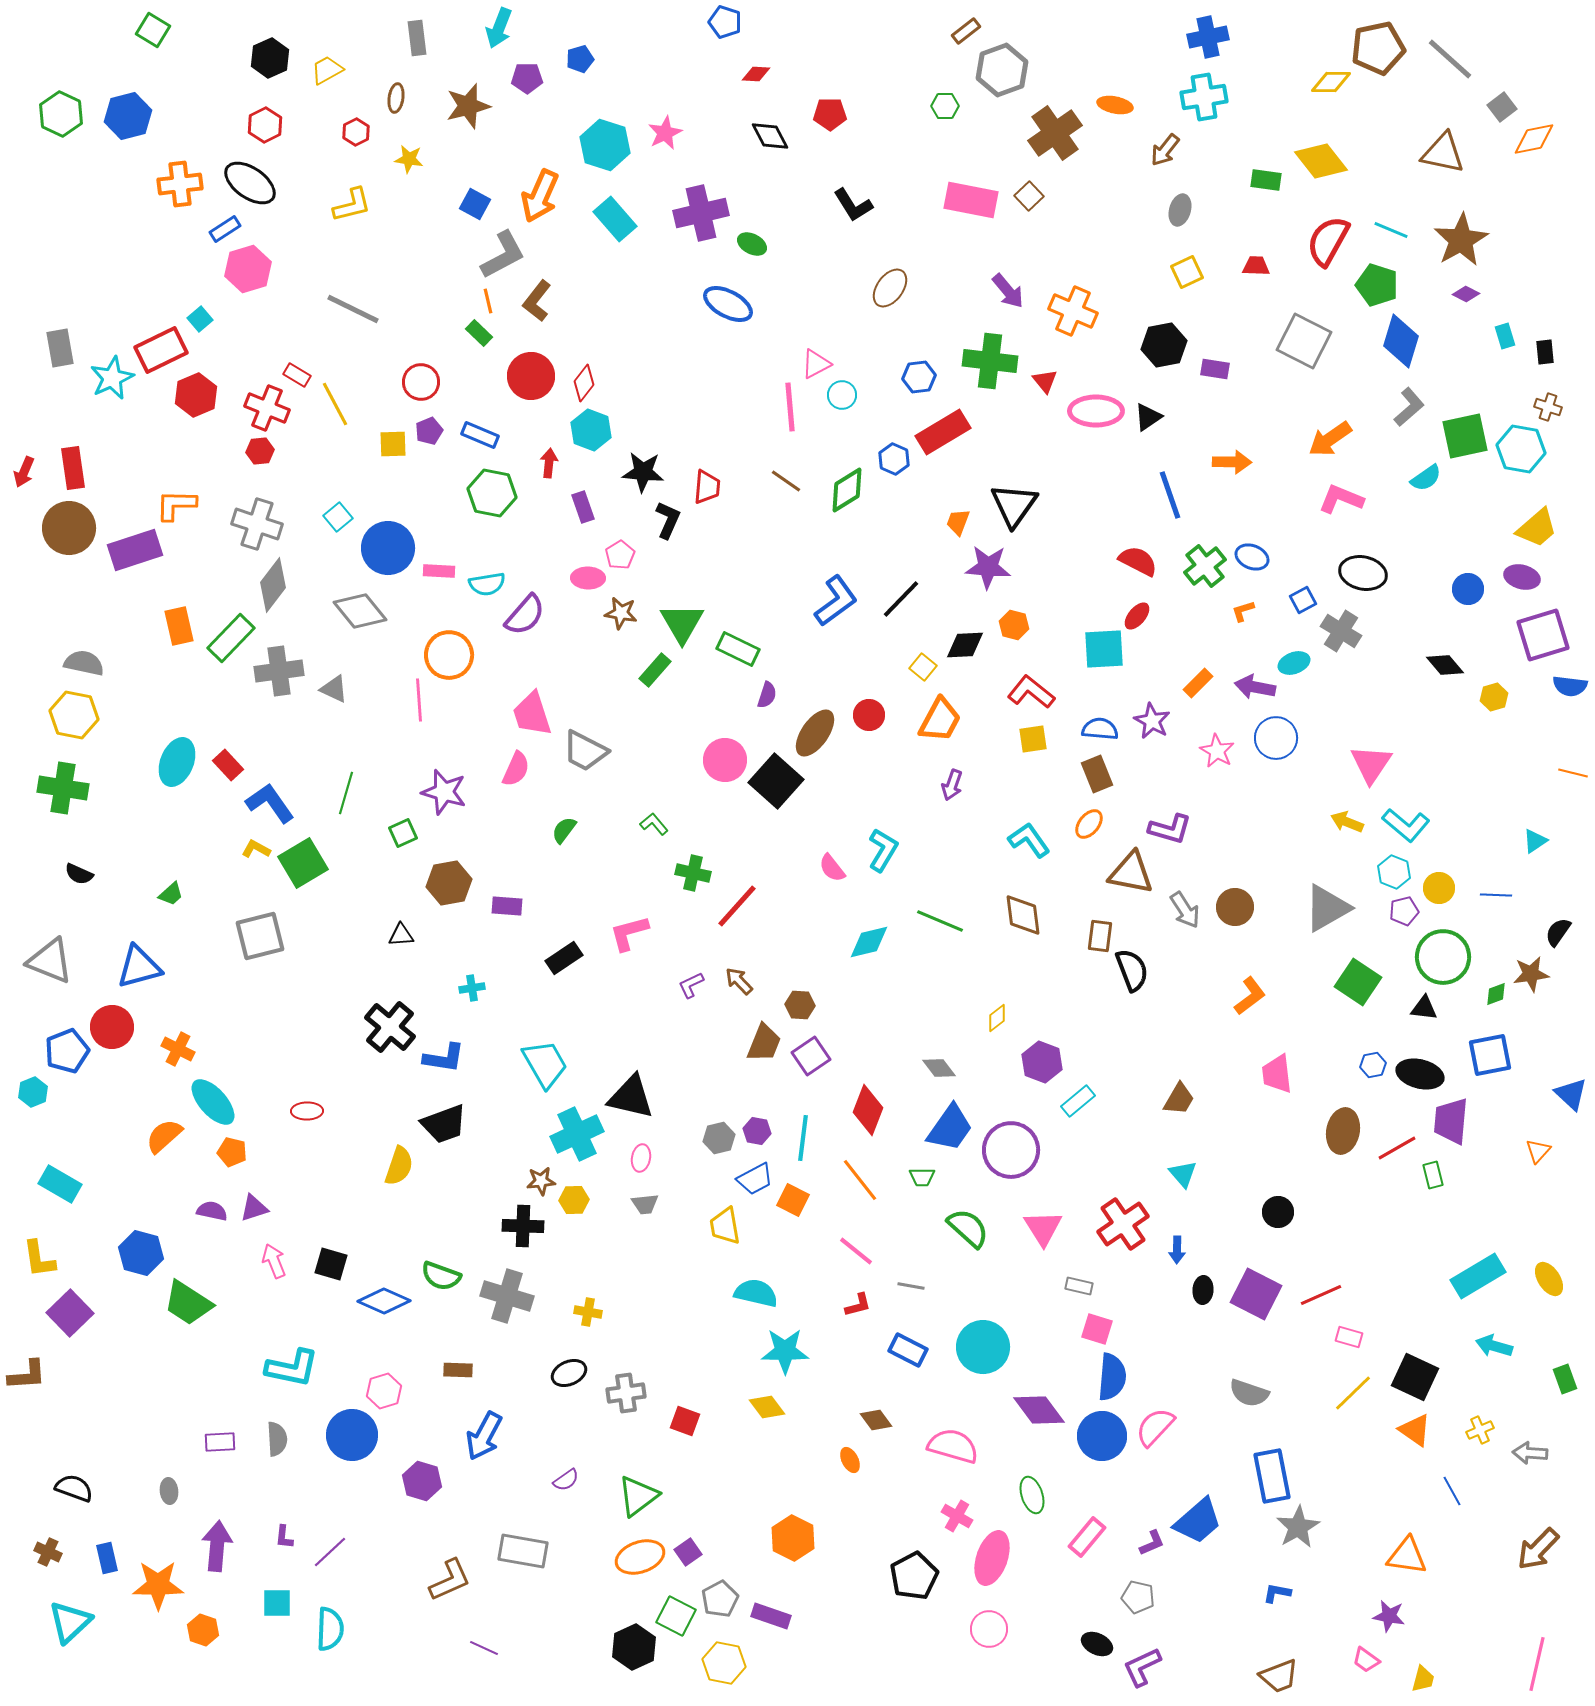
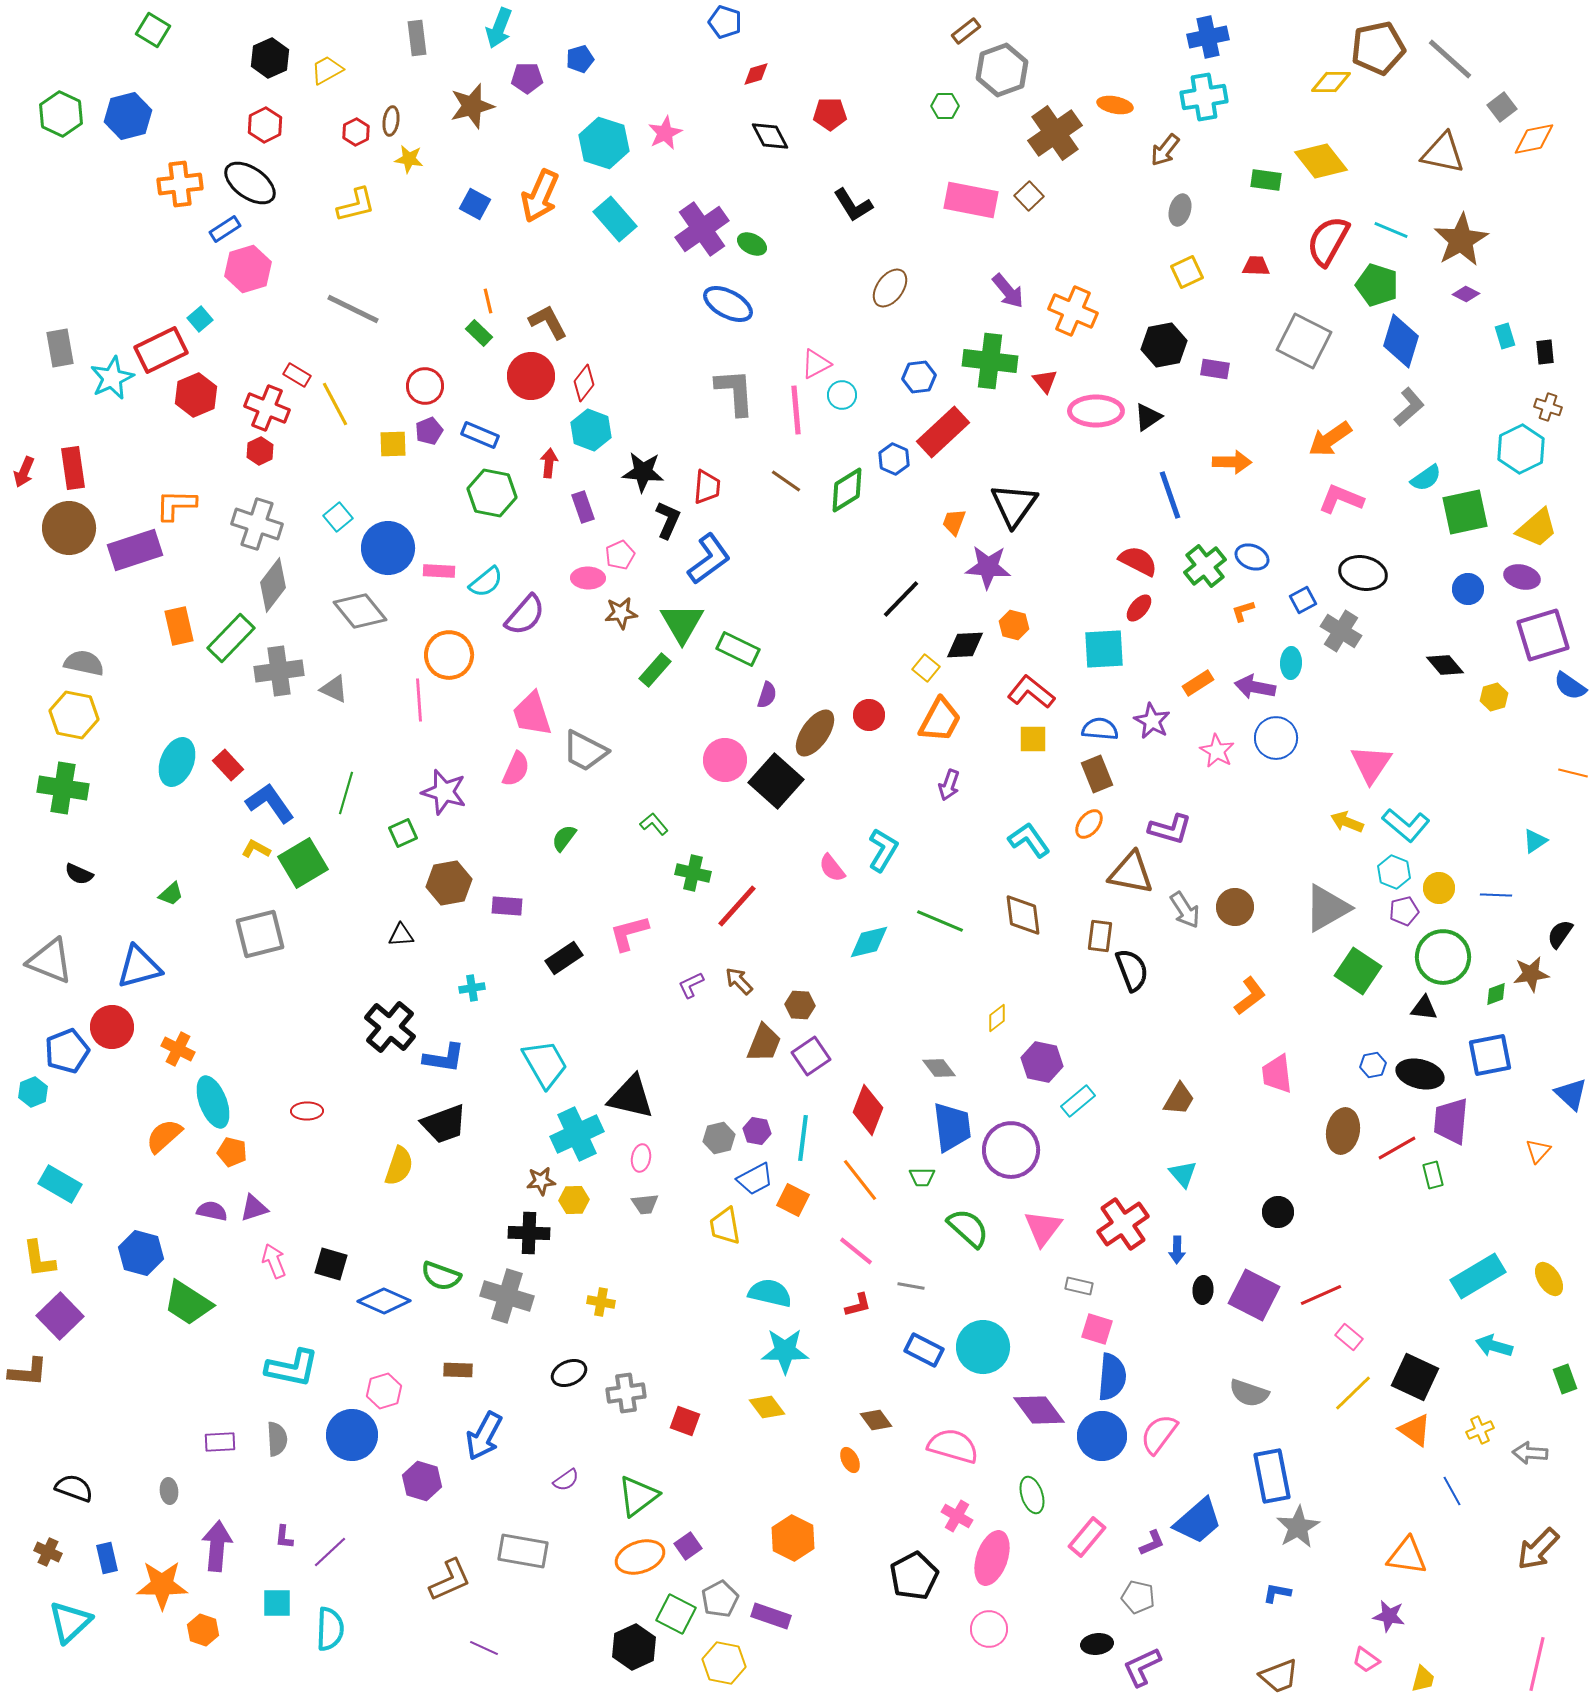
red diamond at (756, 74): rotated 20 degrees counterclockwise
brown ellipse at (396, 98): moved 5 px left, 23 px down
brown star at (468, 106): moved 4 px right
cyan hexagon at (605, 145): moved 1 px left, 2 px up
yellow L-shape at (352, 205): moved 4 px right
purple cross at (701, 213): moved 1 px right, 16 px down; rotated 22 degrees counterclockwise
gray L-shape at (503, 255): moved 232 px right, 137 px down; rotated 66 degrees counterclockwise
brown L-shape at (537, 301): moved 11 px right, 21 px down; rotated 114 degrees clockwise
red circle at (421, 382): moved 4 px right, 4 px down
pink line at (790, 407): moved 6 px right, 3 px down
red rectangle at (943, 432): rotated 12 degrees counterclockwise
green square at (1465, 436): moved 76 px down
cyan hexagon at (1521, 449): rotated 24 degrees clockwise
red hexagon at (260, 451): rotated 20 degrees counterclockwise
orange trapezoid at (958, 522): moved 4 px left
pink pentagon at (620, 555): rotated 8 degrees clockwise
cyan semicircle at (487, 584): moved 1 px left, 2 px up; rotated 30 degrees counterclockwise
blue L-shape at (836, 601): moved 127 px left, 42 px up
brown star at (621, 613): rotated 16 degrees counterclockwise
red ellipse at (1137, 616): moved 2 px right, 8 px up
cyan ellipse at (1294, 663): moved 3 px left; rotated 68 degrees counterclockwise
yellow square at (923, 667): moved 3 px right, 1 px down
orange rectangle at (1198, 683): rotated 12 degrees clockwise
blue semicircle at (1570, 686): rotated 28 degrees clockwise
yellow square at (1033, 739): rotated 8 degrees clockwise
purple arrow at (952, 785): moved 3 px left
green semicircle at (564, 830): moved 8 px down
black semicircle at (1558, 932): moved 2 px right, 2 px down
gray square at (260, 936): moved 2 px up
green square at (1358, 982): moved 11 px up
purple hexagon at (1042, 1062): rotated 9 degrees counterclockwise
cyan ellipse at (213, 1102): rotated 21 degrees clockwise
blue trapezoid at (950, 1128): moved 2 px right, 1 px up; rotated 42 degrees counterclockwise
black cross at (523, 1226): moved 6 px right, 7 px down
pink triangle at (1043, 1228): rotated 9 degrees clockwise
cyan semicircle at (756, 1293): moved 14 px right
purple square at (1256, 1294): moved 2 px left, 1 px down
yellow cross at (588, 1312): moved 13 px right, 10 px up
purple square at (70, 1313): moved 10 px left, 3 px down
pink rectangle at (1349, 1337): rotated 24 degrees clockwise
blue rectangle at (908, 1350): moved 16 px right
brown L-shape at (27, 1375): moved 1 px right, 3 px up; rotated 9 degrees clockwise
pink semicircle at (1155, 1427): moved 4 px right, 7 px down; rotated 6 degrees counterclockwise
purple square at (688, 1552): moved 6 px up
orange star at (158, 1585): moved 4 px right
green square at (676, 1616): moved 2 px up
black ellipse at (1097, 1644): rotated 32 degrees counterclockwise
